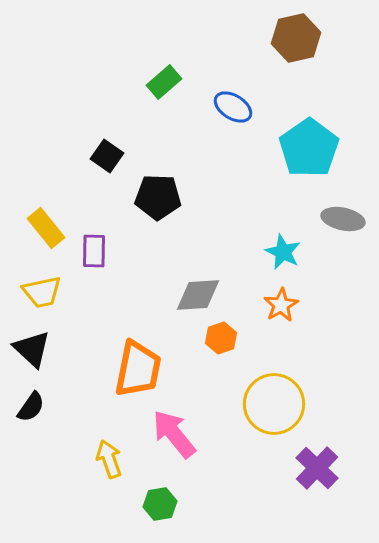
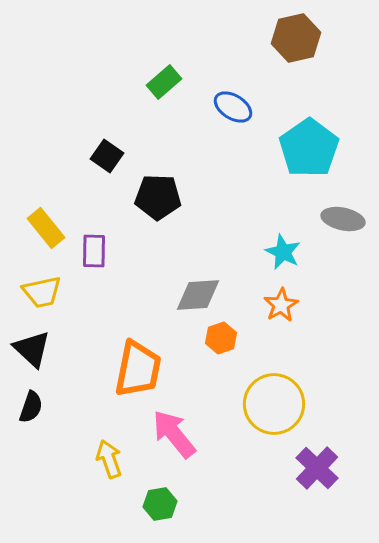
black semicircle: rotated 16 degrees counterclockwise
